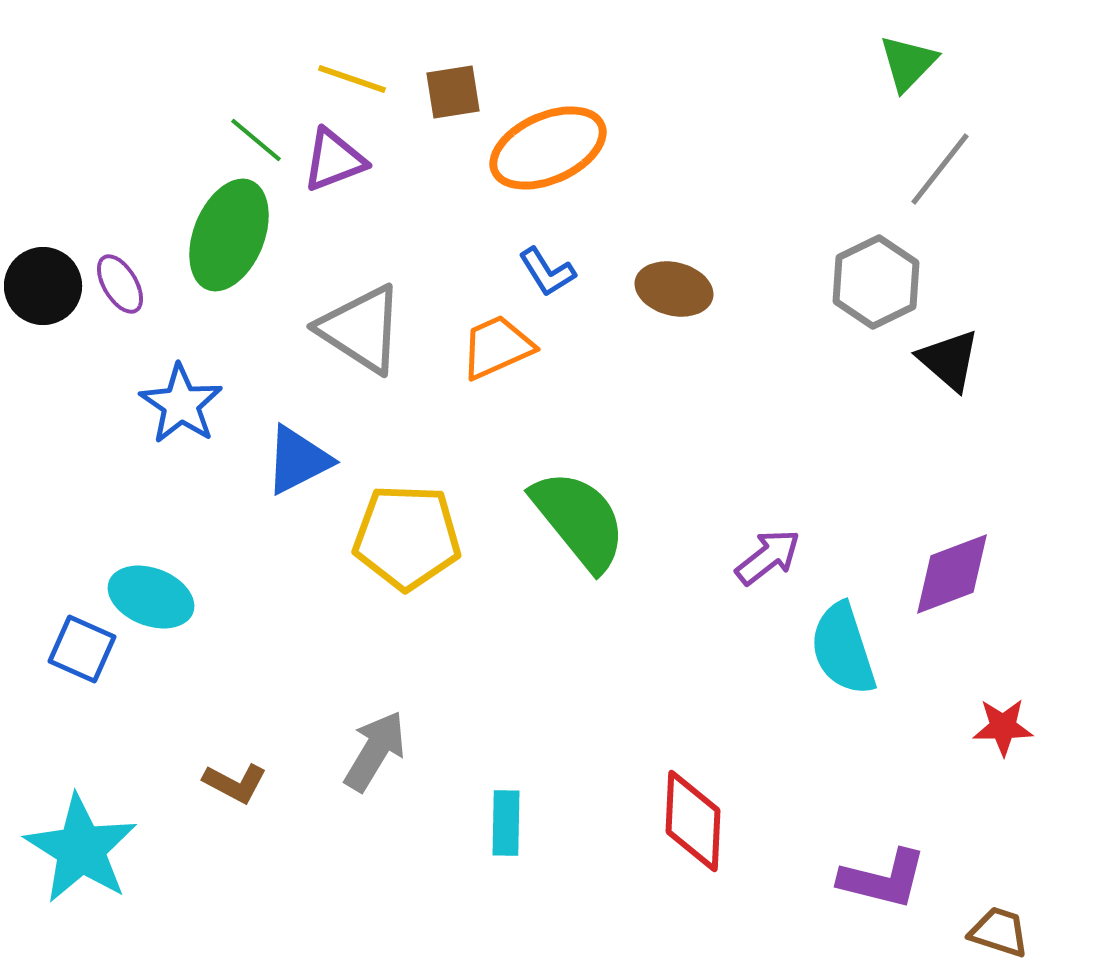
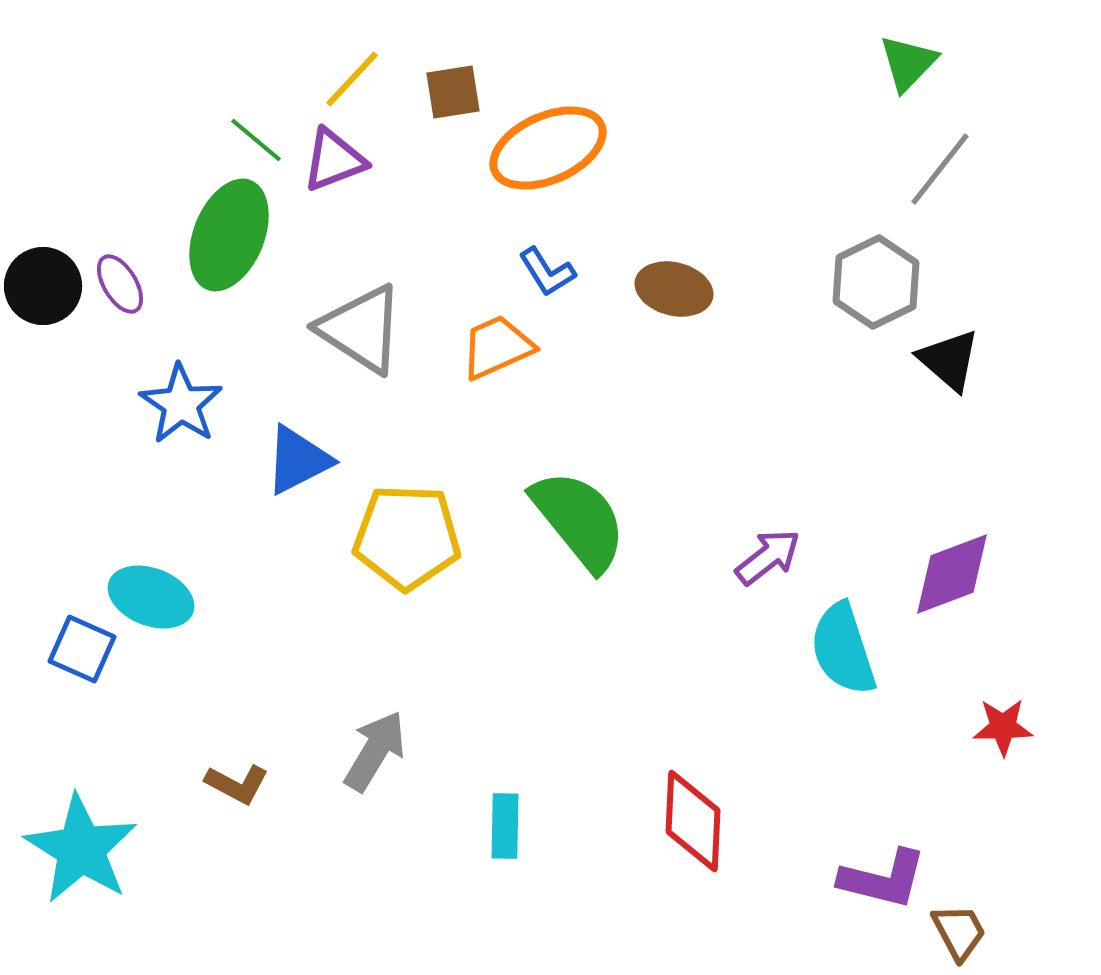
yellow line: rotated 66 degrees counterclockwise
brown L-shape: moved 2 px right, 1 px down
cyan rectangle: moved 1 px left, 3 px down
brown trapezoid: moved 40 px left; rotated 44 degrees clockwise
